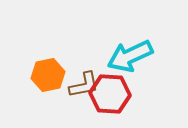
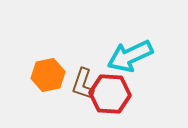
brown L-shape: moved 1 px left, 1 px up; rotated 120 degrees clockwise
